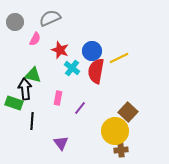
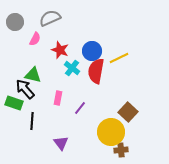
black arrow: rotated 35 degrees counterclockwise
yellow circle: moved 4 px left, 1 px down
